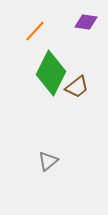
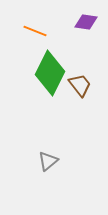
orange line: rotated 70 degrees clockwise
green diamond: moved 1 px left
brown trapezoid: moved 3 px right, 2 px up; rotated 90 degrees counterclockwise
